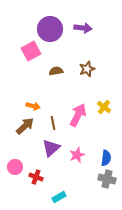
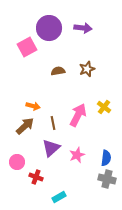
purple circle: moved 1 px left, 1 px up
pink square: moved 4 px left, 4 px up
brown semicircle: moved 2 px right
pink circle: moved 2 px right, 5 px up
